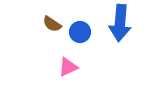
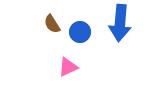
brown semicircle: rotated 24 degrees clockwise
